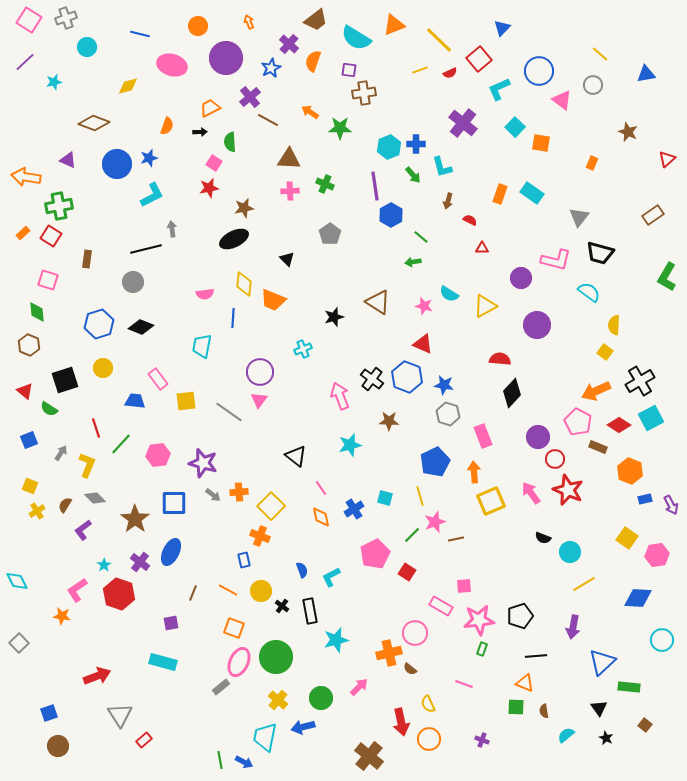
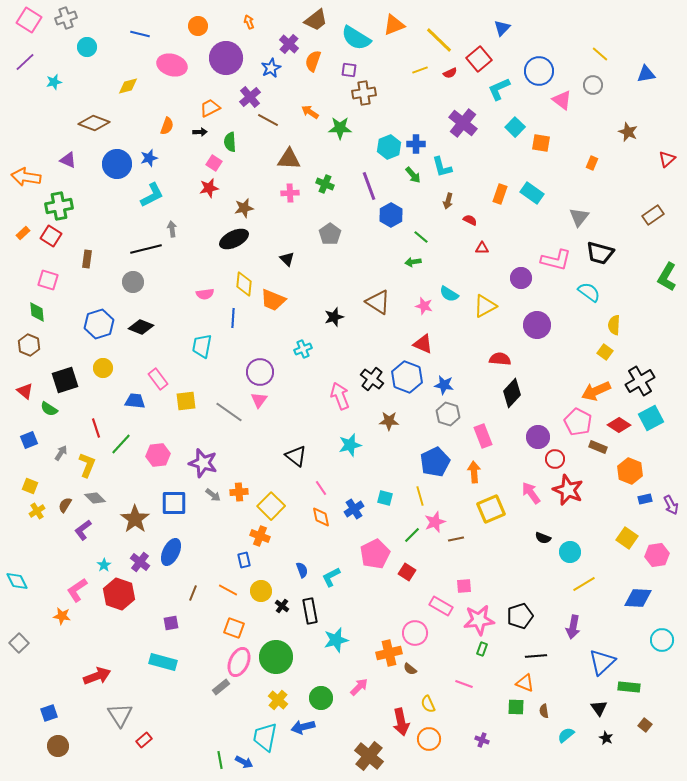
purple line at (375, 186): moved 6 px left; rotated 12 degrees counterclockwise
pink cross at (290, 191): moved 2 px down
yellow square at (491, 501): moved 8 px down
